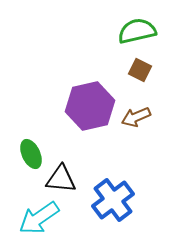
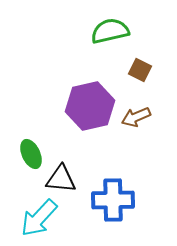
green semicircle: moved 27 px left
blue cross: rotated 36 degrees clockwise
cyan arrow: rotated 12 degrees counterclockwise
